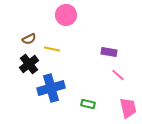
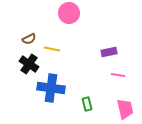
pink circle: moved 3 px right, 2 px up
purple rectangle: rotated 21 degrees counterclockwise
black cross: rotated 18 degrees counterclockwise
pink line: rotated 32 degrees counterclockwise
blue cross: rotated 24 degrees clockwise
green rectangle: moved 1 px left; rotated 64 degrees clockwise
pink trapezoid: moved 3 px left, 1 px down
